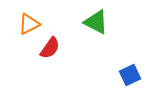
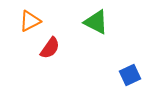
orange triangle: moved 1 px right, 3 px up
